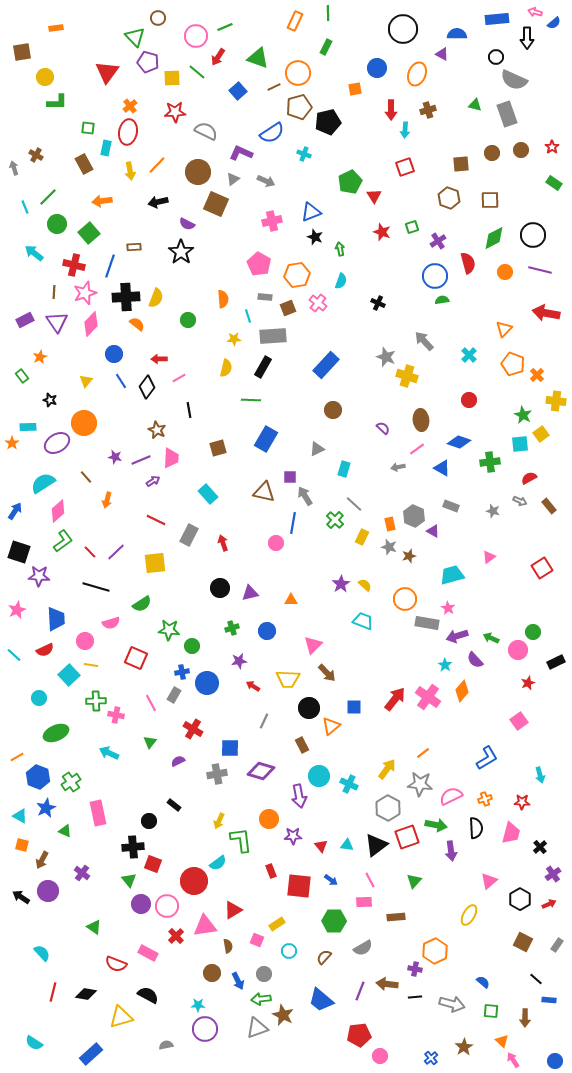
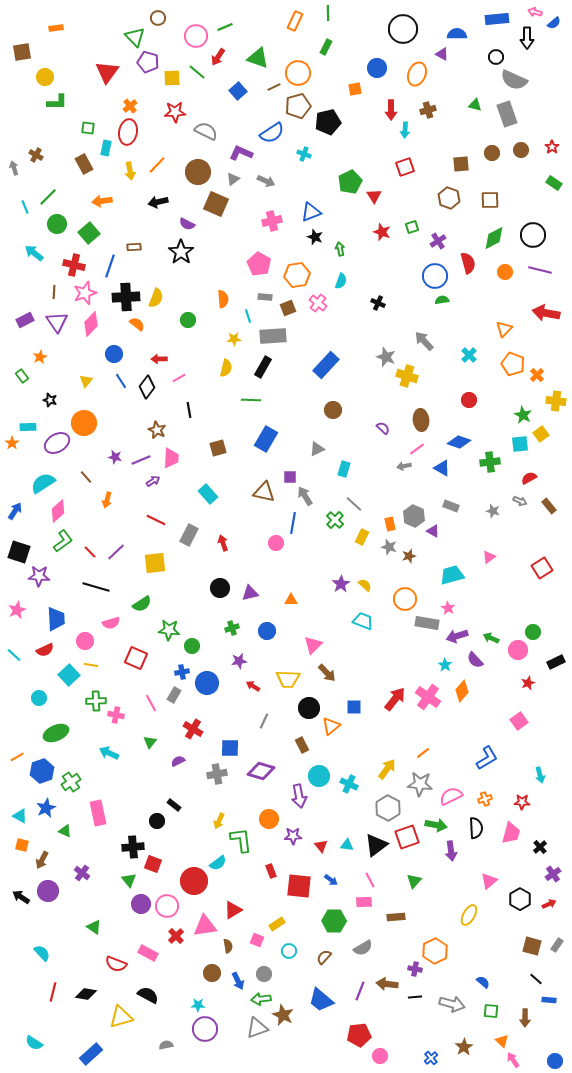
brown pentagon at (299, 107): moved 1 px left, 1 px up
gray arrow at (398, 467): moved 6 px right, 1 px up
blue hexagon at (38, 777): moved 4 px right, 6 px up; rotated 20 degrees clockwise
black circle at (149, 821): moved 8 px right
brown square at (523, 942): moved 9 px right, 4 px down; rotated 12 degrees counterclockwise
